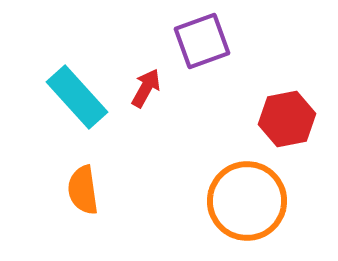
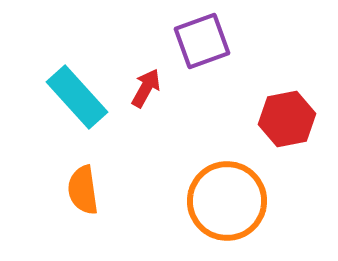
orange circle: moved 20 px left
